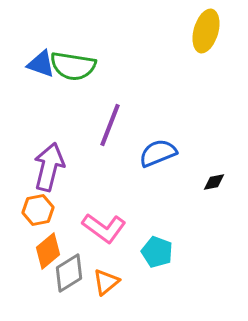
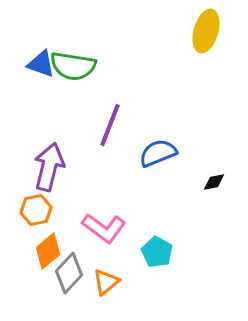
orange hexagon: moved 2 px left
cyan pentagon: rotated 8 degrees clockwise
gray diamond: rotated 15 degrees counterclockwise
